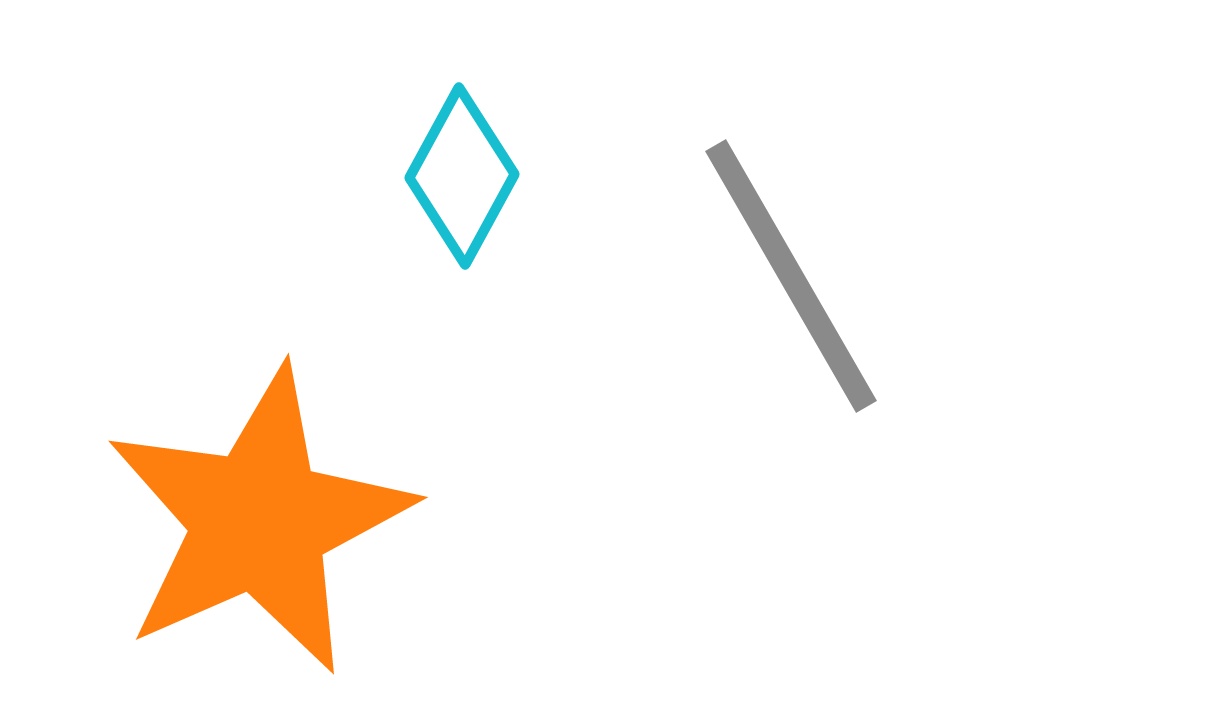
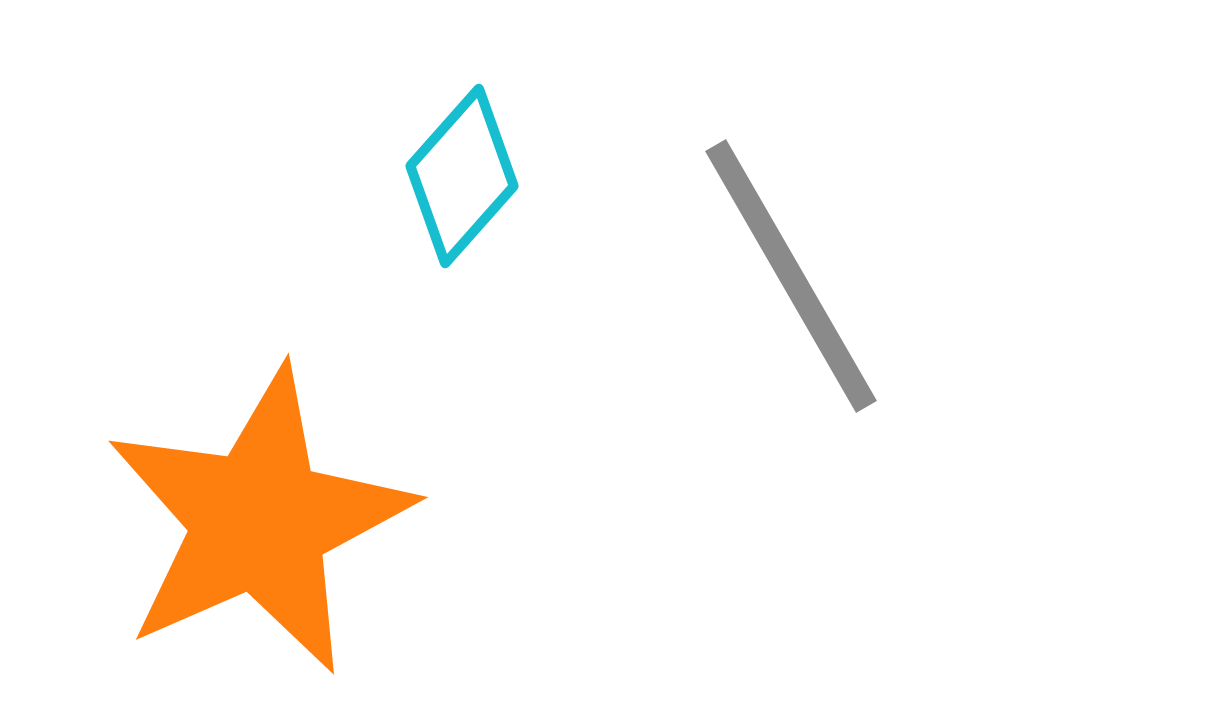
cyan diamond: rotated 13 degrees clockwise
